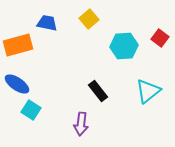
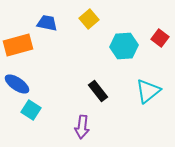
purple arrow: moved 1 px right, 3 px down
